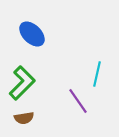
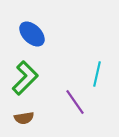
green L-shape: moved 3 px right, 5 px up
purple line: moved 3 px left, 1 px down
